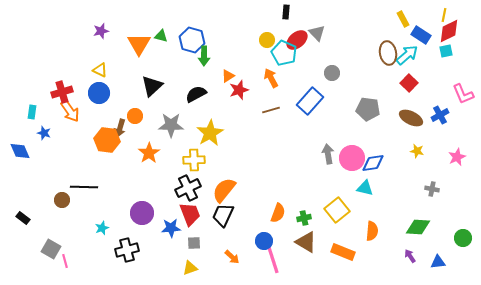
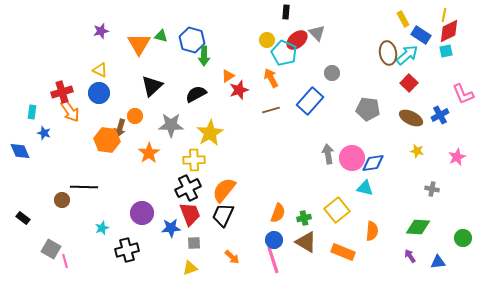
blue circle at (264, 241): moved 10 px right, 1 px up
